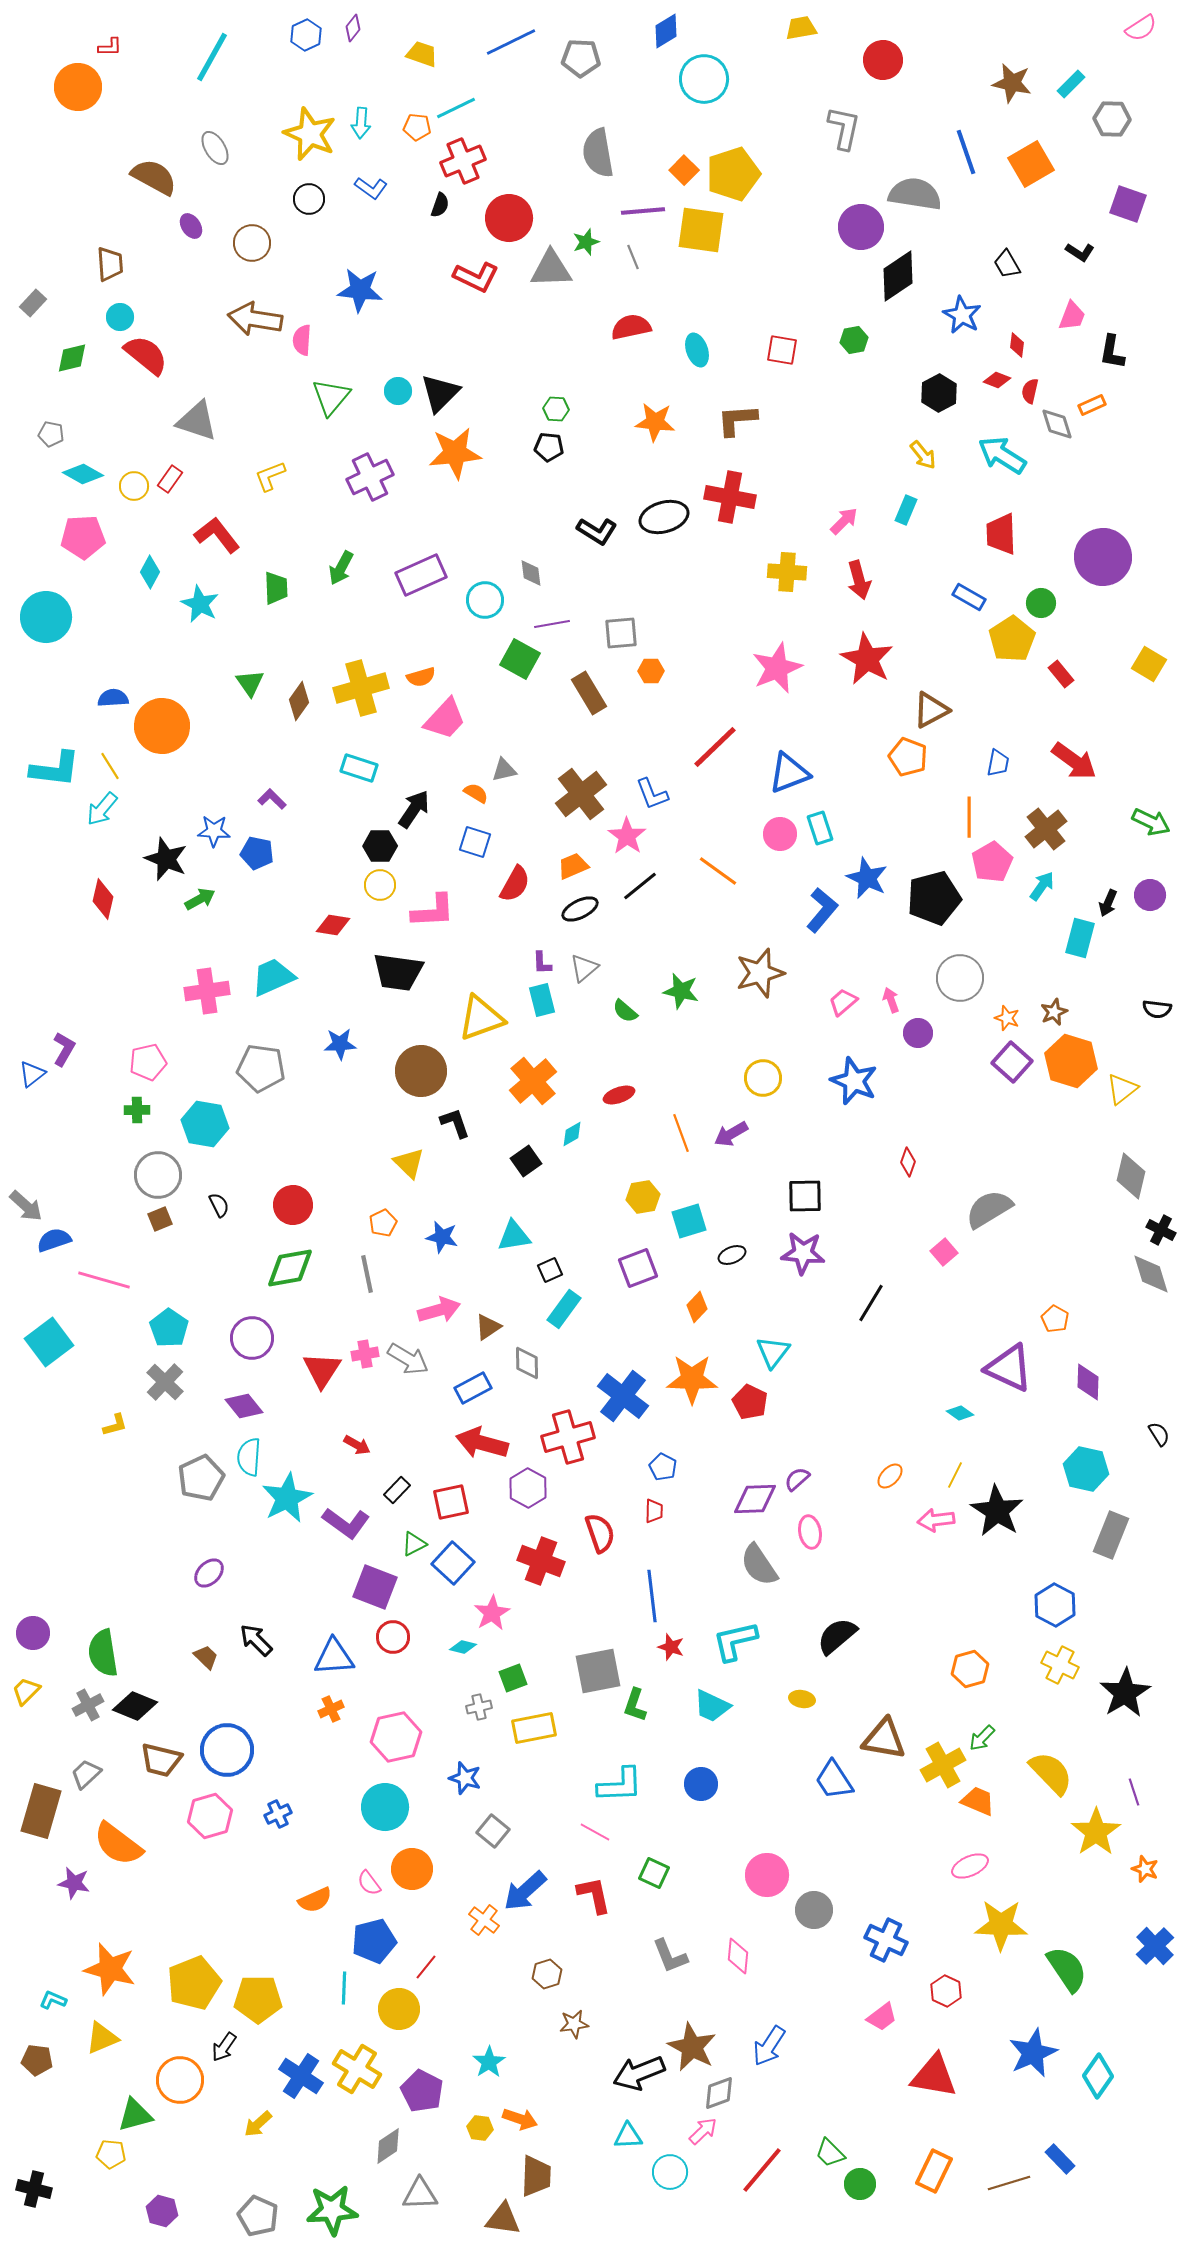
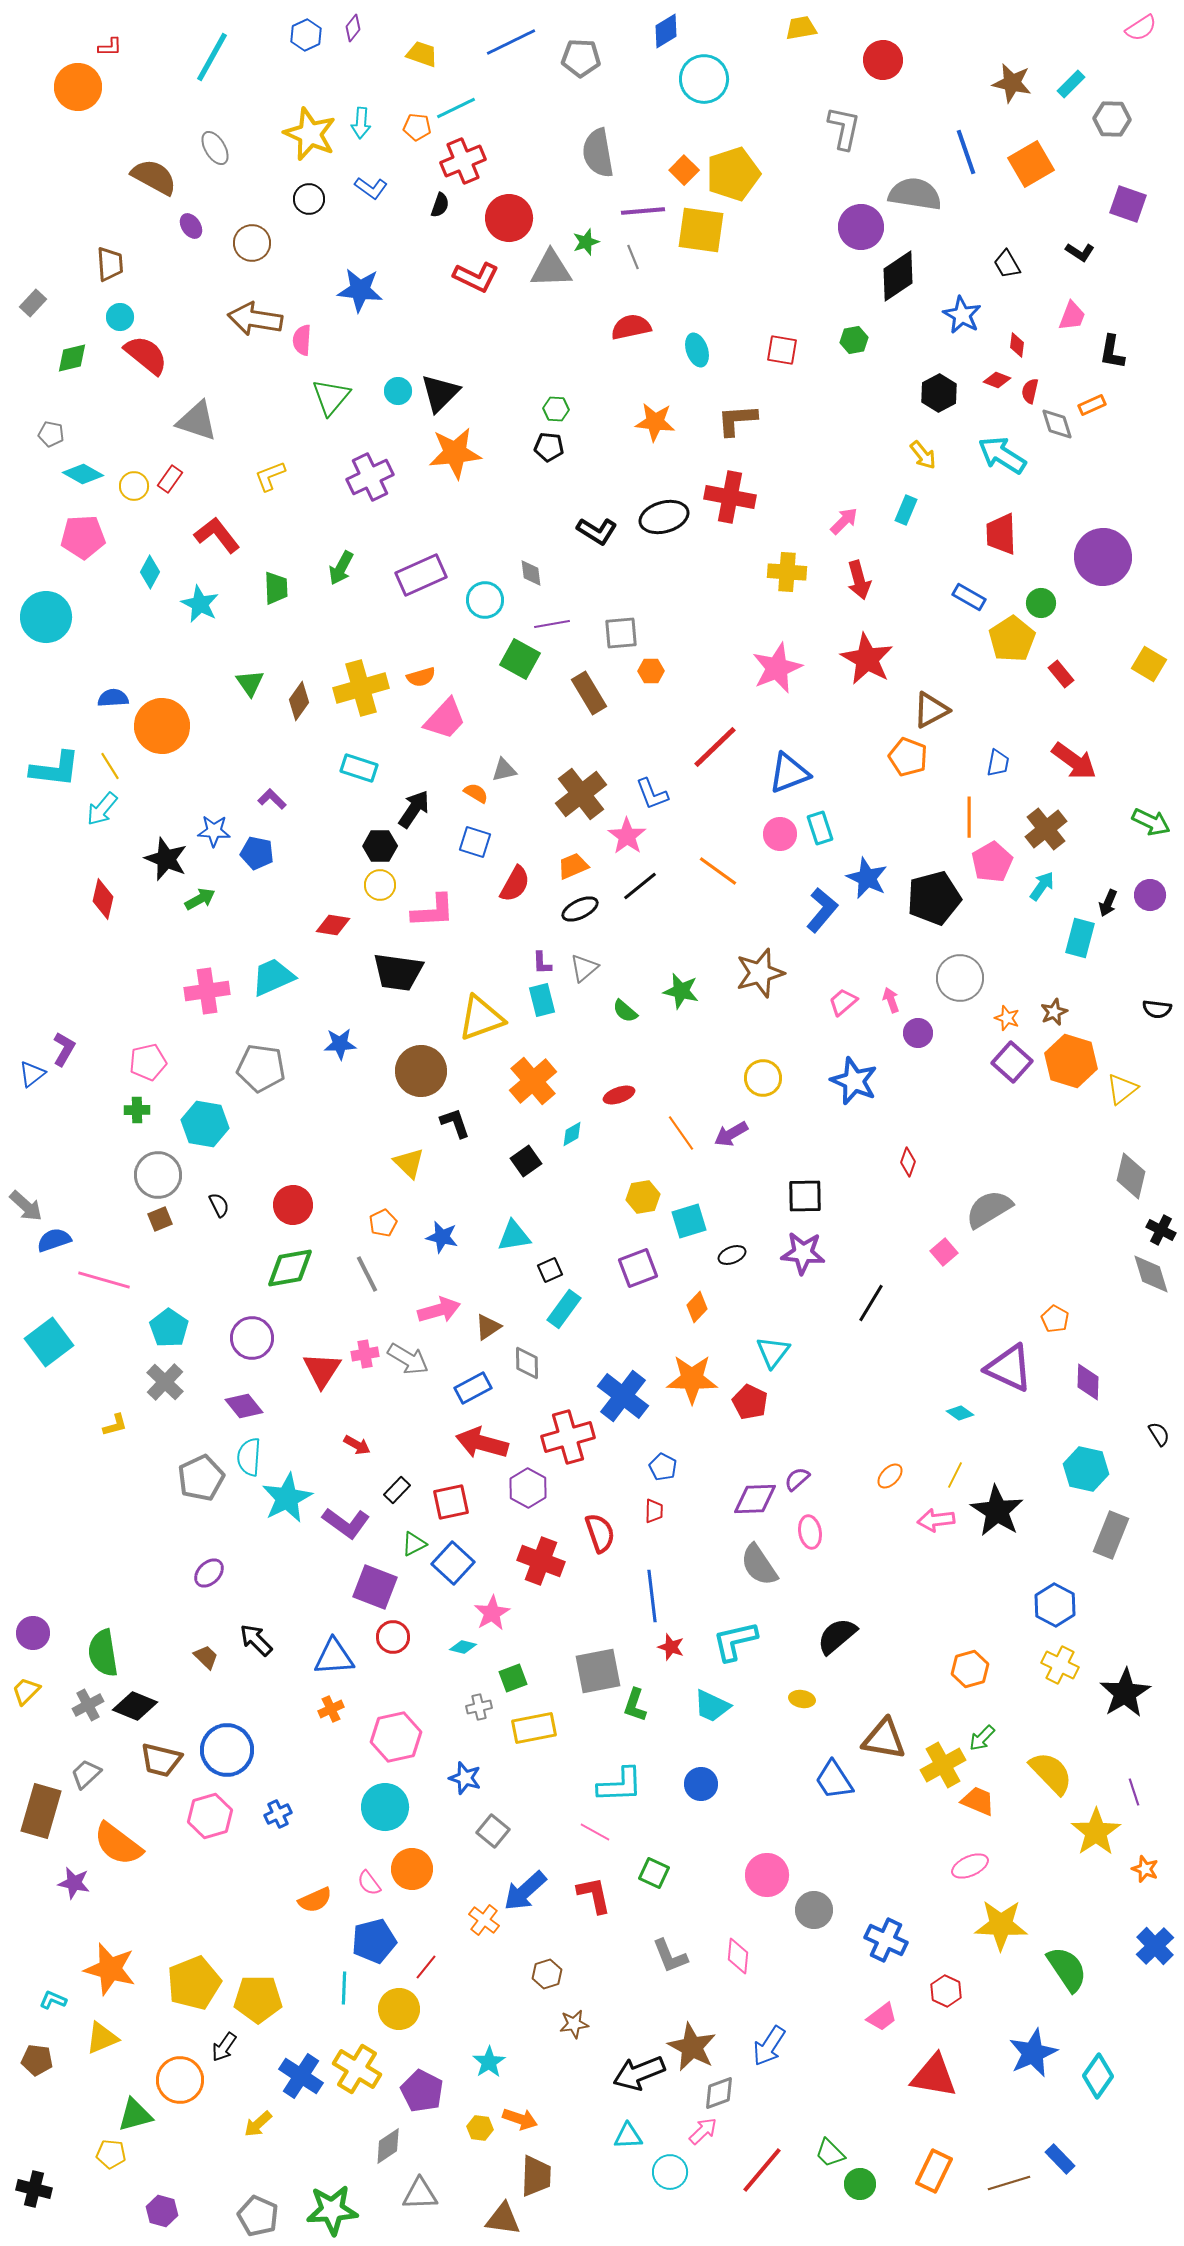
orange line at (681, 1133): rotated 15 degrees counterclockwise
gray line at (367, 1274): rotated 15 degrees counterclockwise
